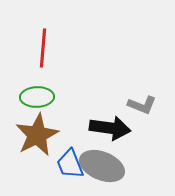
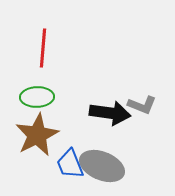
black arrow: moved 15 px up
